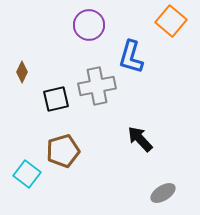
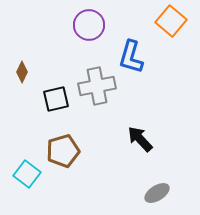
gray ellipse: moved 6 px left
